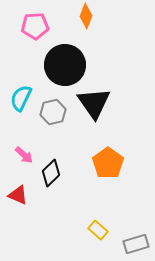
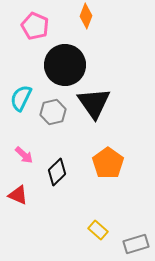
pink pentagon: rotated 28 degrees clockwise
black diamond: moved 6 px right, 1 px up
